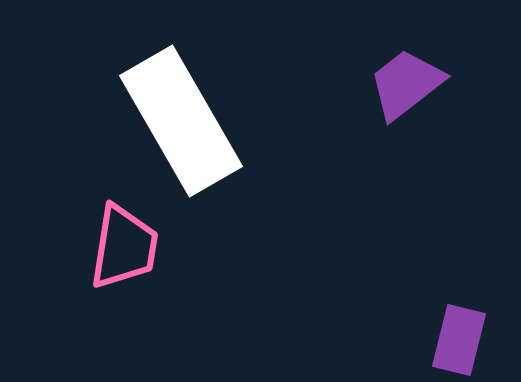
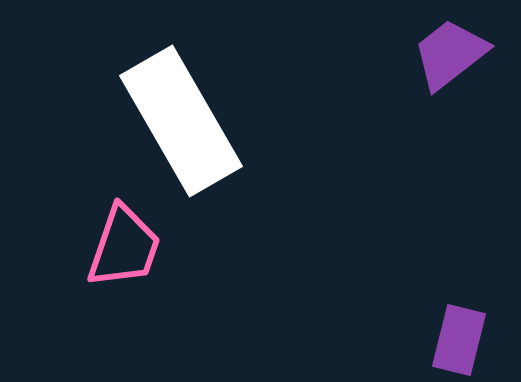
purple trapezoid: moved 44 px right, 30 px up
pink trapezoid: rotated 10 degrees clockwise
